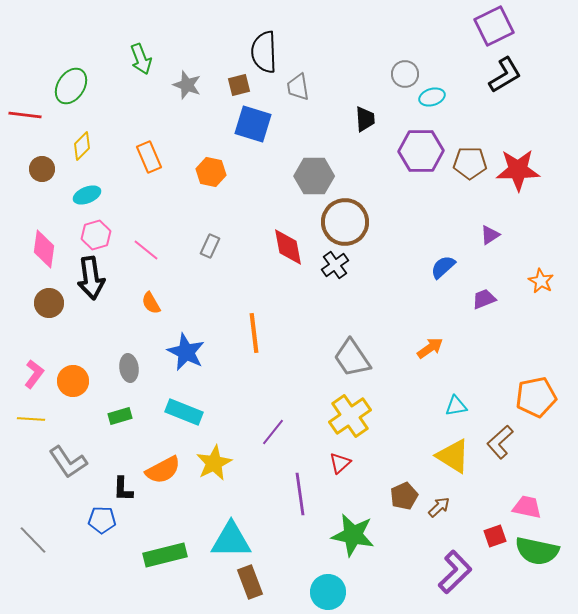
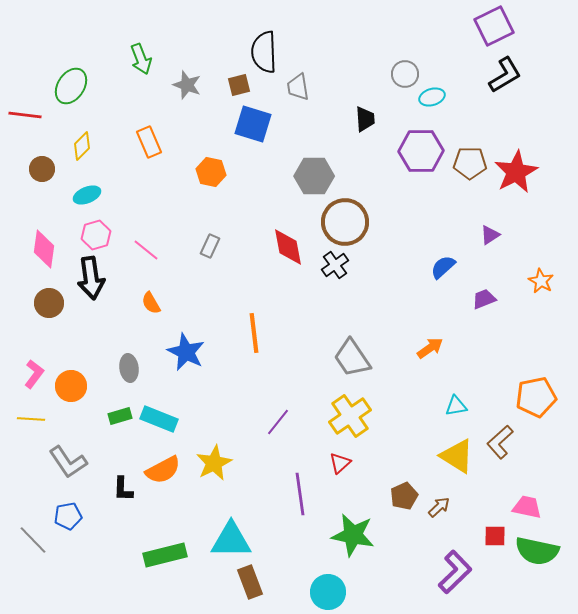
orange rectangle at (149, 157): moved 15 px up
red star at (518, 170): moved 2 px left, 2 px down; rotated 27 degrees counterclockwise
orange circle at (73, 381): moved 2 px left, 5 px down
cyan rectangle at (184, 412): moved 25 px left, 7 px down
purple line at (273, 432): moved 5 px right, 10 px up
yellow triangle at (453, 456): moved 4 px right
blue pentagon at (102, 520): moved 34 px left, 4 px up; rotated 12 degrees counterclockwise
red square at (495, 536): rotated 20 degrees clockwise
